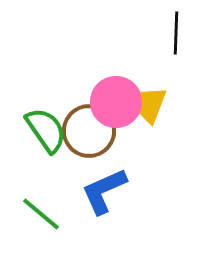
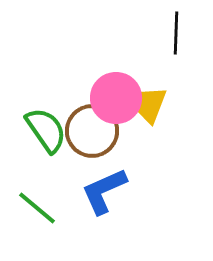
pink circle: moved 4 px up
brown circle: moved 3 px right
green line: moved 4 px left, 6 px up
